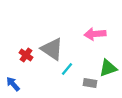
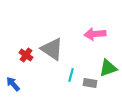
cyan line: moved 4 px right, 6 px down; rotated 24 degrees counterclockwise
